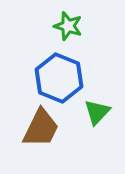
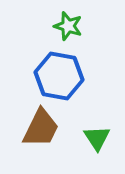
blue hexagon: moved 2 px up; rotated 12 degrees counterclockwise
green triangle: moved 26 px down; rotated 16 degrees counterclockwise
